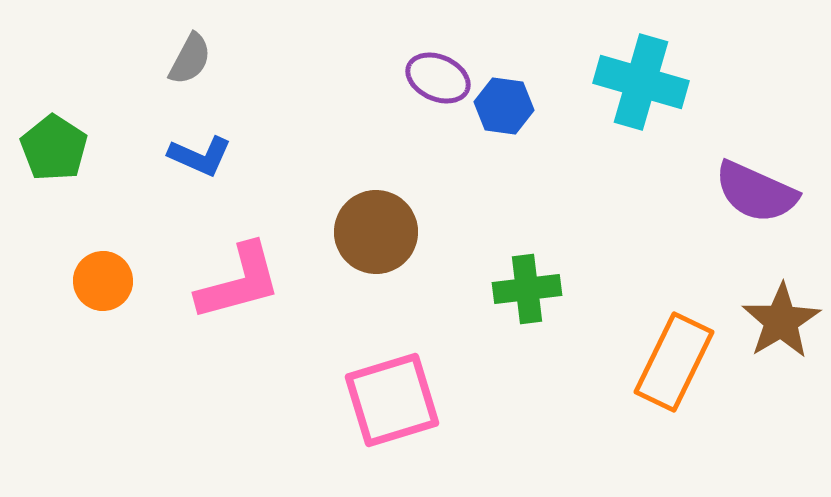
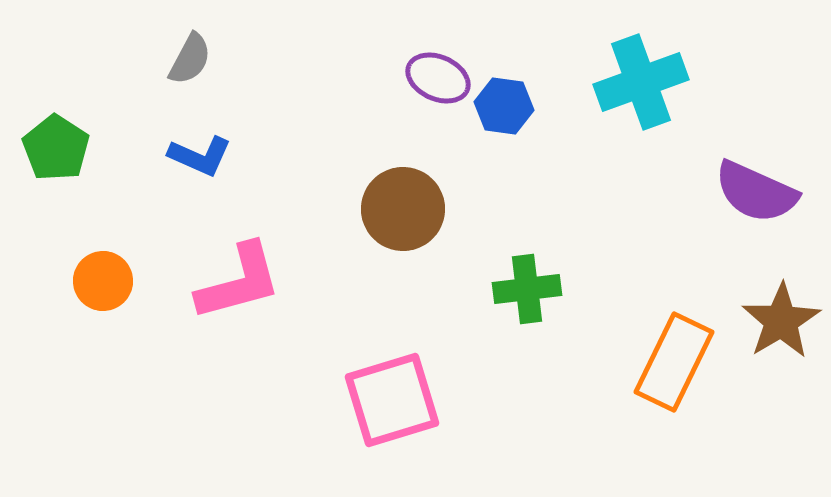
cyan cross: rotated 36 degrees counterclockwise
green pentagon: moved 2 px right
brown circle: moved 27 px right, 23 px up
